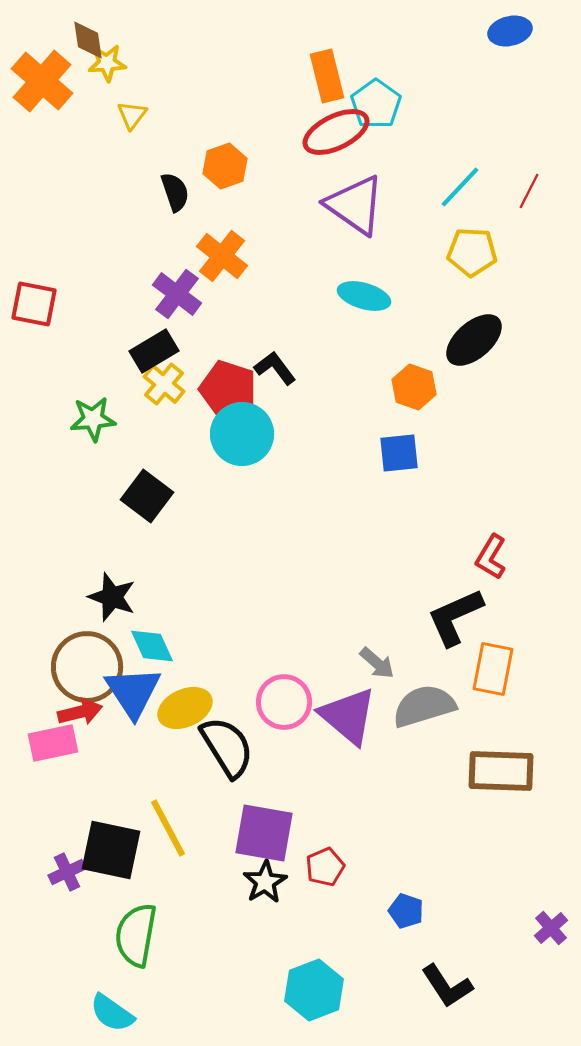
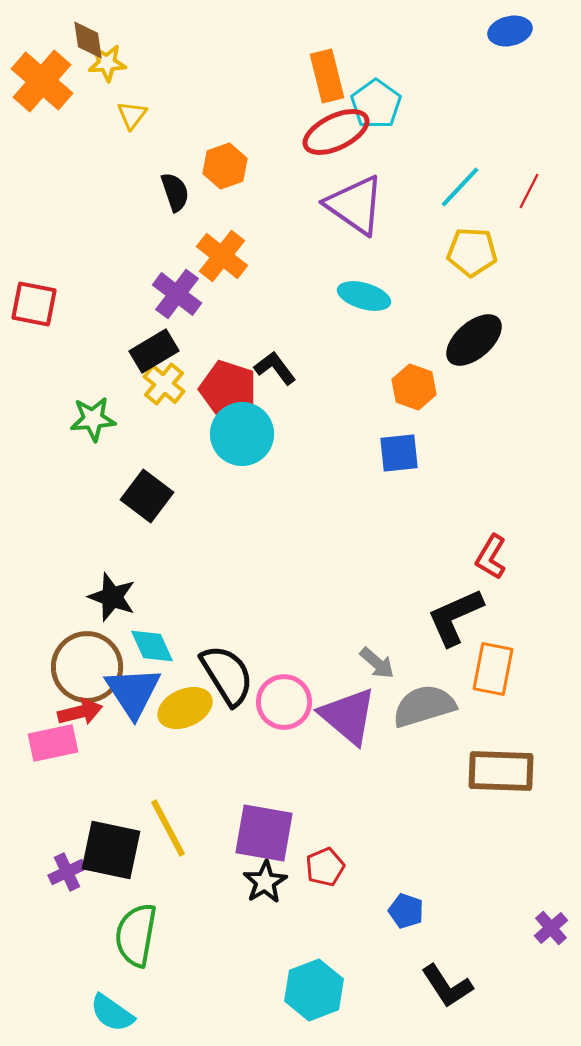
black semicircle at (227, 747): moved 72 px up
